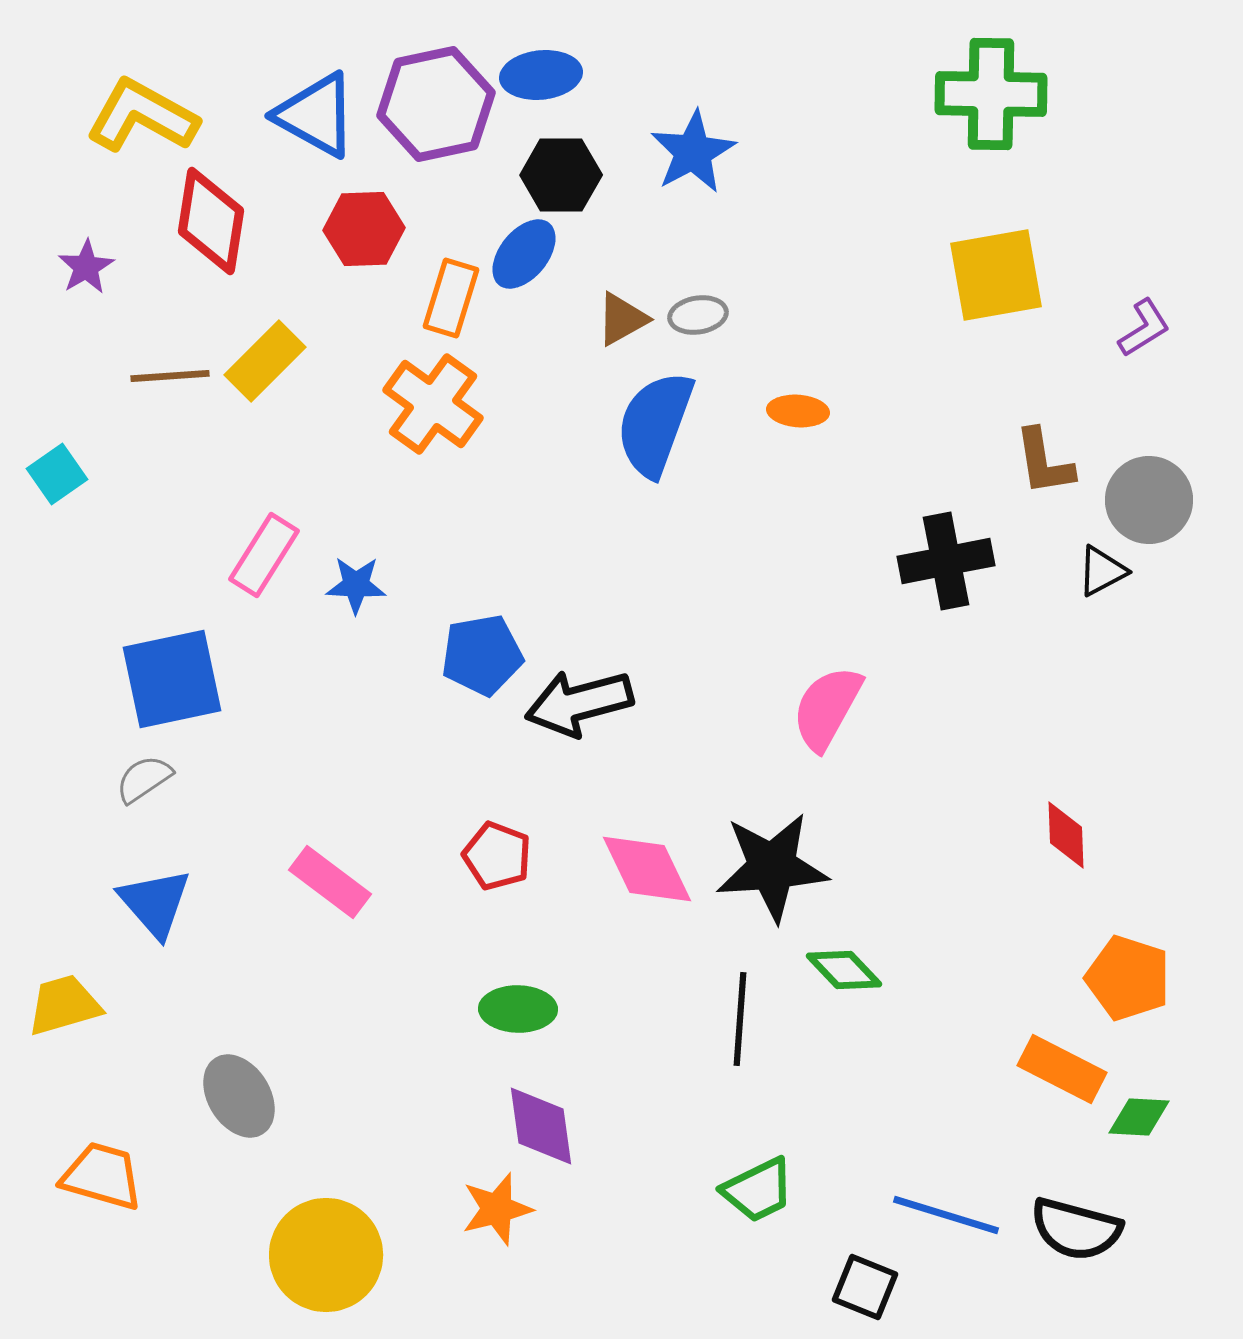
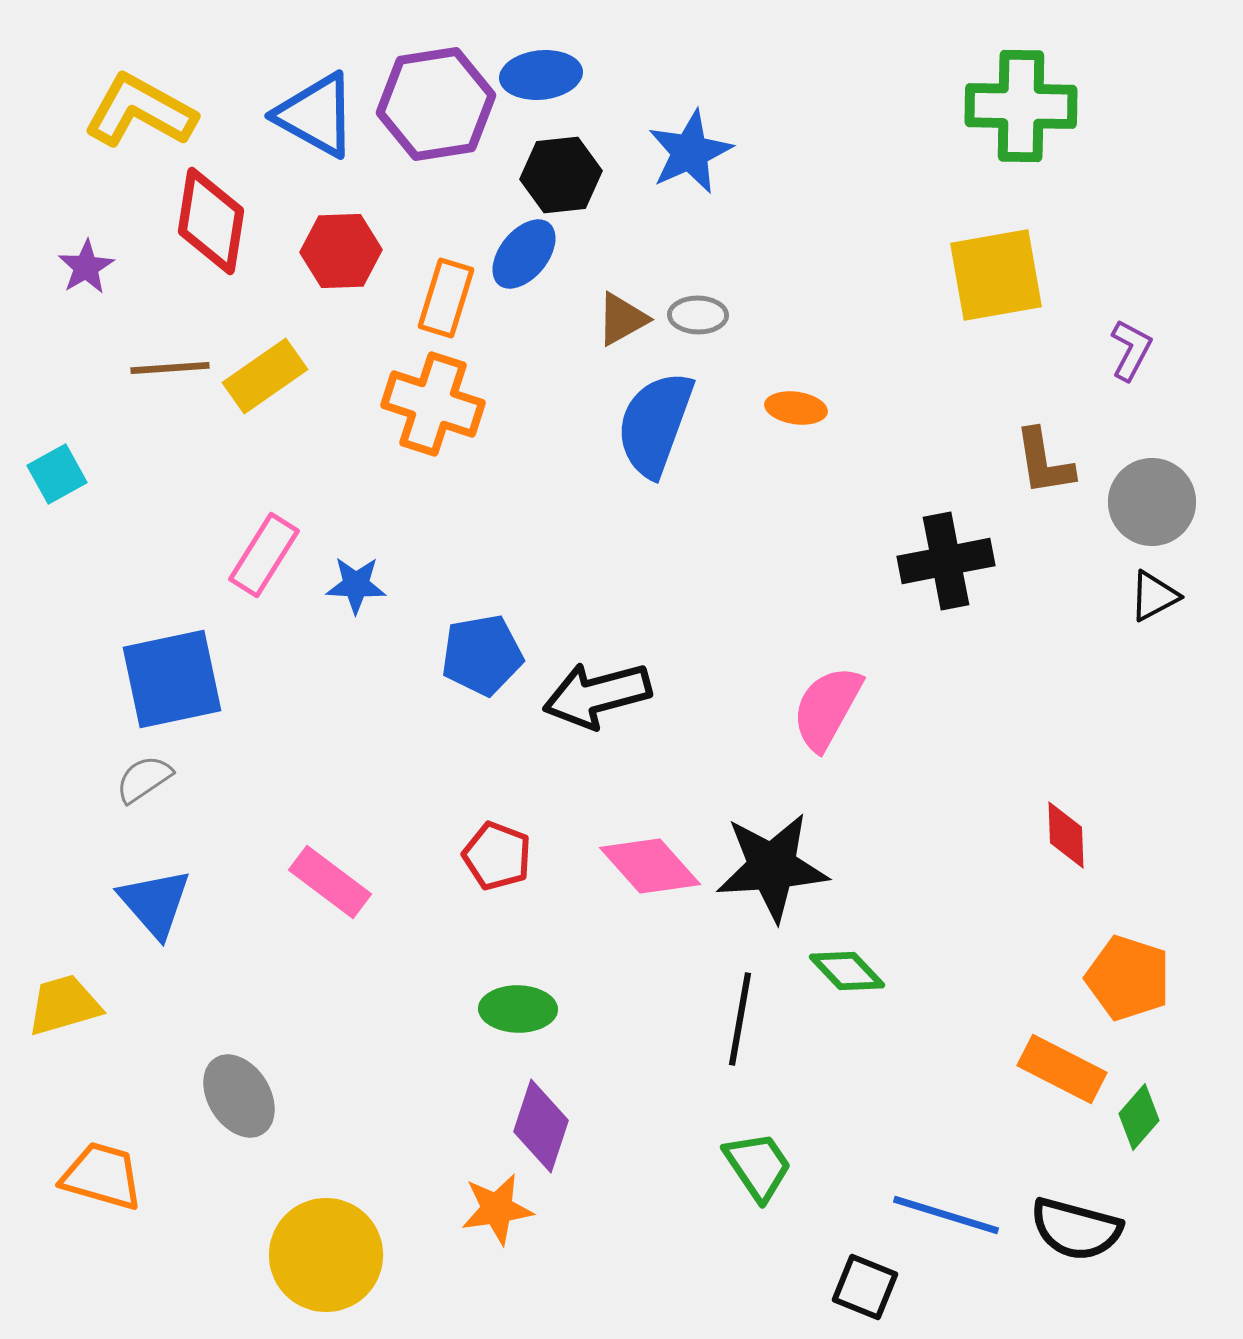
green cross at (991, 94): moved 30 px right, 12 px down
purple hexagon at (436, 104): rotated 3 degrees clockwise
yellow L-shape at (142, 116): moved 2 px left, 5 px up
blue star at (693, 152): moved 3 px left; rotated 4 degrees clockwise
black hexagon at (561, 175): rotated 6 degrees counterclockwise
red hexagon at (364, 229): moved 23 px left, 22 px down
orange rectangle at (451, 298): moved 5 px left
gray ellipse at (698, 315): rotated 10 degrees clockwise
purple L-shape at (1144, 328): moved 13 px left, 22 px down; rotated 30 degrees counterclockwise
yellow rectangle at (265, 361): moved 15 px down; rotated 10 degrees clockwise
brown line at (170, 376): moved 8 px up
orange cross at (433, 404): rotated 18 degrees counterclockwise
orange ellipse at (798, 411): moved 2 px left, 3 px up; rotated 4 degrees clockwise
cyan square at (57, 474): rotated 6 degrees clockwise
gray circle at (1149, 500): moved 3 px right, 2 px down
black triangle at (1102, 571): moved 52 px right, 25 px down
black arrow at (579, 703): moved 18 px right, 8 px up
pink diamond at (647, 869): moved 3 px right, 3 px up; rotated 16 degrees counterclockwise
green diamond at (844, 970): moved 3 px right, 1 px down
black line at (740, 1019): rotated 6 degrees clockwise
green diamond at (1139, 1117): rotated 52 degrees counterclockwise
purple diamond at (541, 1126): rotated 26 degrees clockwise
green trapezoid at (758, 1190): moved 24 px up; rotated 98 degrees counterclockwise
orange star at (497, 1209): rotated 6 degrees clockwise
